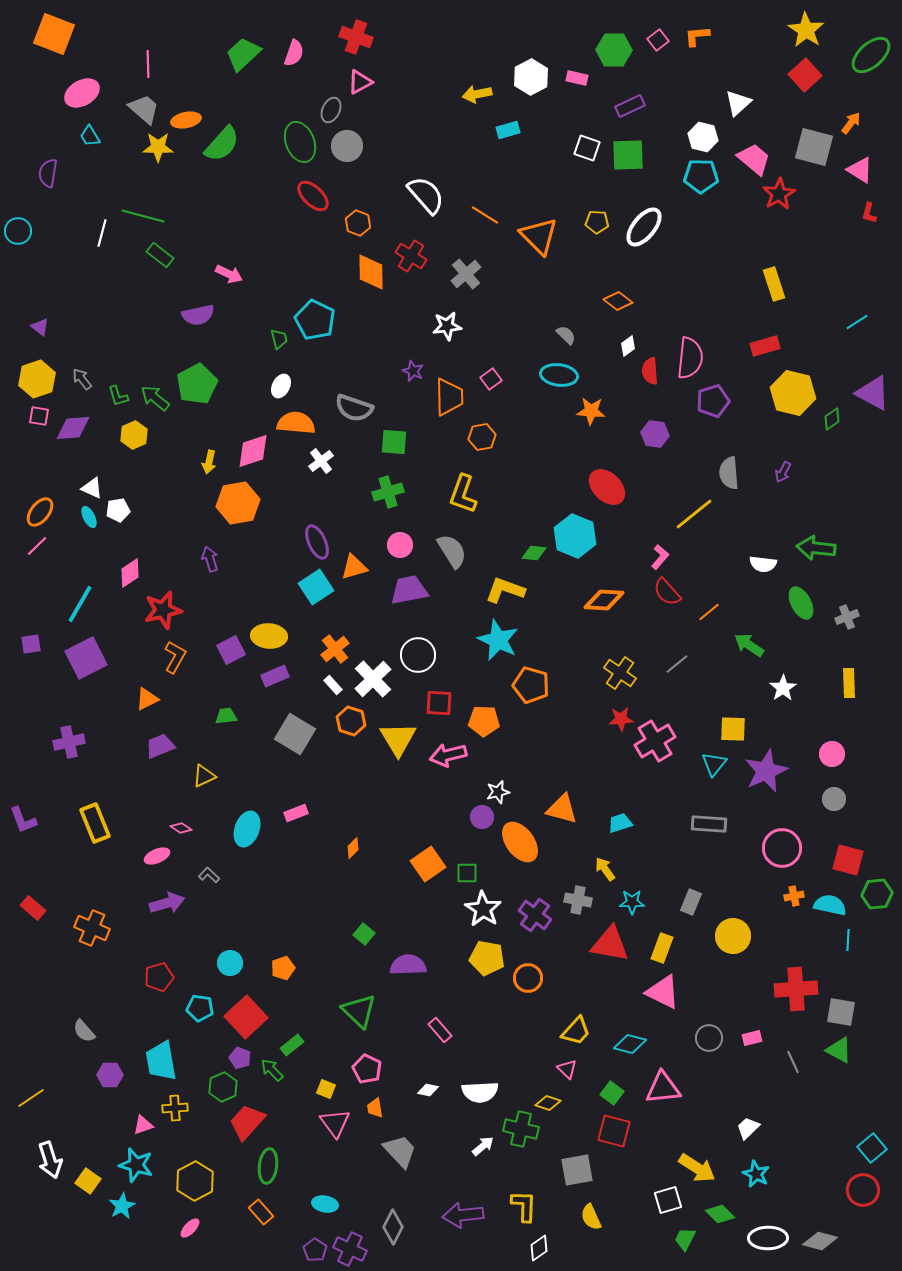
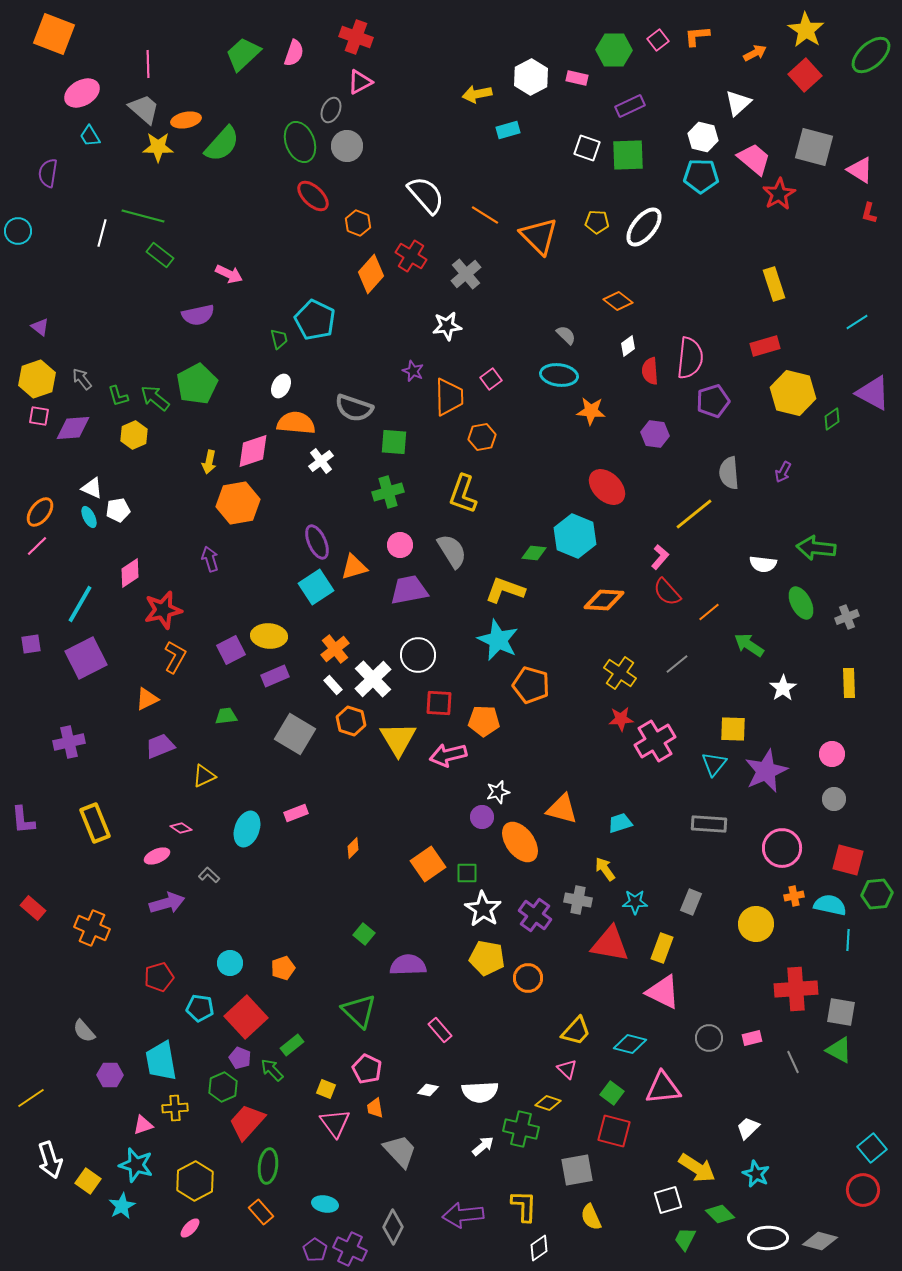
orange arrow at (851, 123): moved 96 px left, 70 px up; rotated 25 degrees clockwise
orange diamond at (371, 272): moved 2 px down; rotated 42 degrees clockwise
purple L-shape at (23, 820): rotated 16 degrees clockwise
cyan star at (632, 902): moved 3 px right
yellow circle at (733, 936): moved 23 px right, 12 px up
